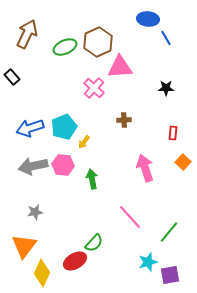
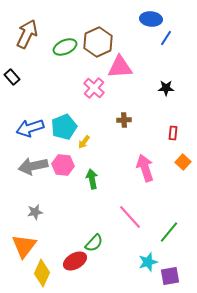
blue ellipse: moved 3 px right
blue line: rotated 63 degrees clockwise
purple square: moved 1 px down
